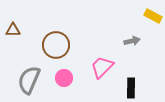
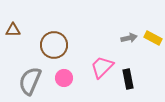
yellow rectangle: moved 22 px down
gray arrow: moved 3 px left, 3 px up
brown circle: moved 2 px left
gray semicircle: moved 1 px right, 1 px down
black rectangle: moved 3 px left, 9 px up; rotated 12 degrees counterclockwise
